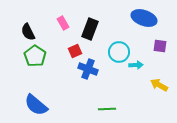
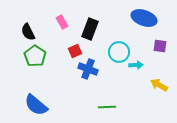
pink rectangle: moved 1 px left, 1 px up
green line: moved 2 px up
